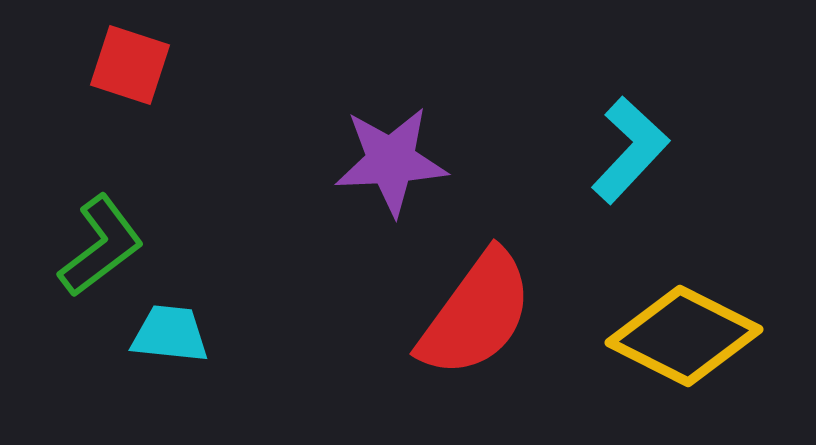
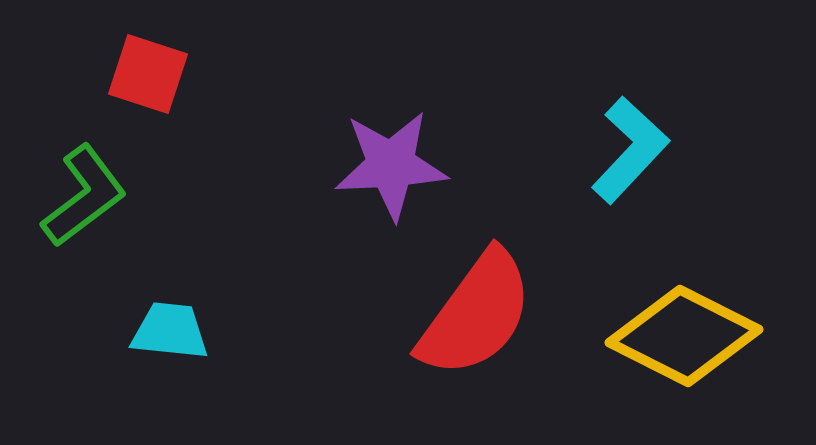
red square: moved 18 px right, 9 px down
purple star: moved 4 px down
green L-shape: moved 17 px left, 50 px up
cyan trapezoid: moved 3 px up
